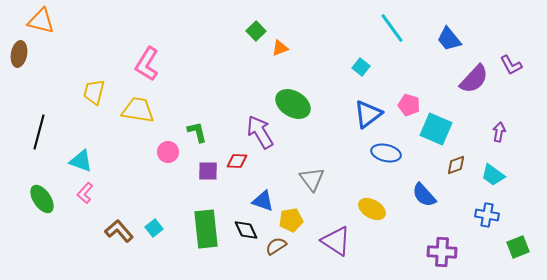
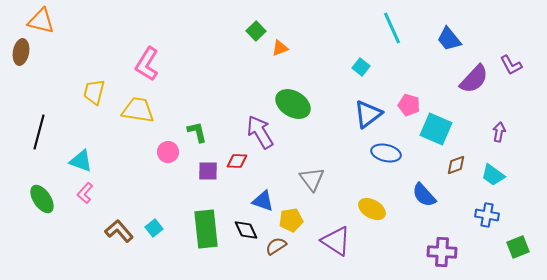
cyan line at (392, 28): rotated 12 degrees clockwise
brown ellipse at (19, 54): moved 2 px right, 2 px up
